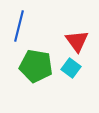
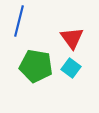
blue line: moved 5 px up
red triangle: moved 5 px left, 3 px up
